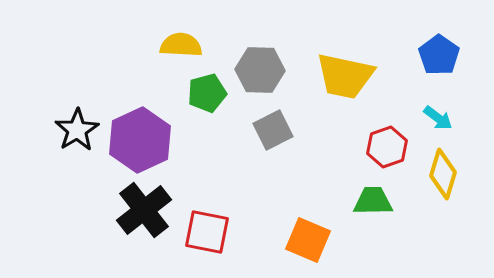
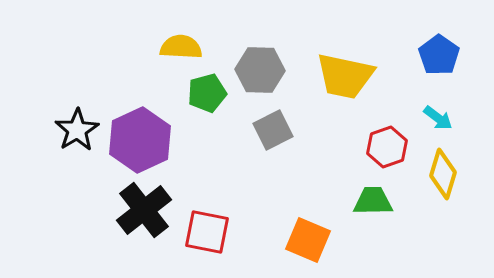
yellow semicircle: moved 2 px down
